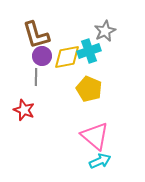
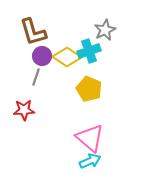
gray star: moved 1 px up
brown L-shape: moved 3 px left, 3 px up
yellow diamond: rotated 44 degrees clockwise
gray line: rotated 18 degrees clockwise
red star: rotated 25 degrees counterclockwise
pink triangle: moved 5 px left, 2 px down
cyan arrow: moved 10 px left
